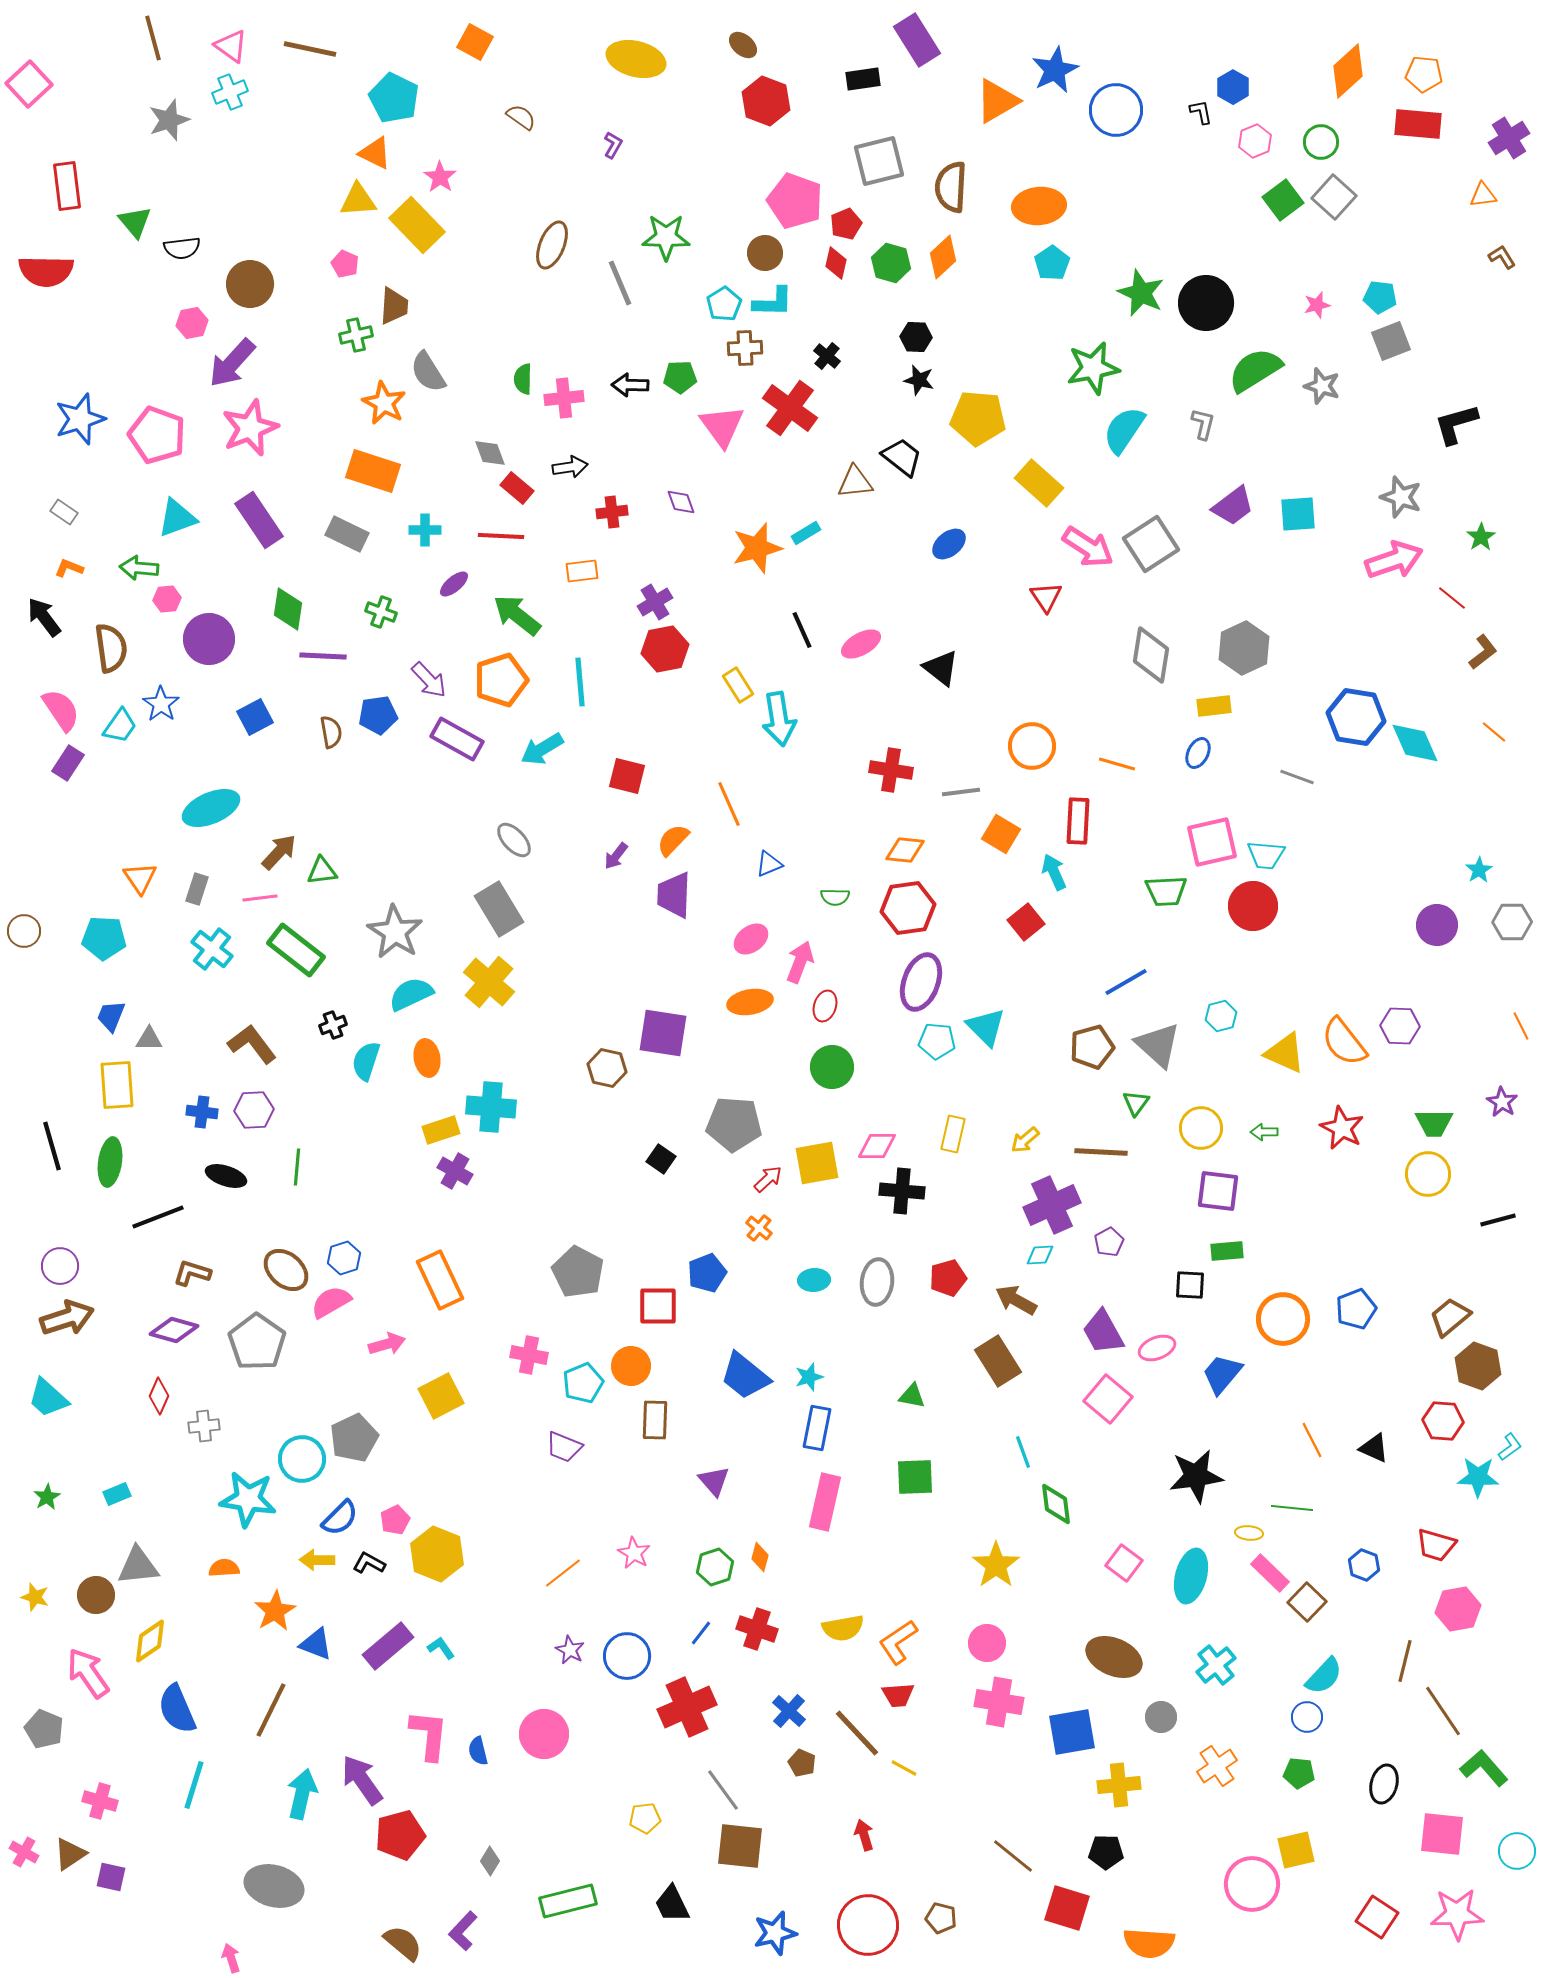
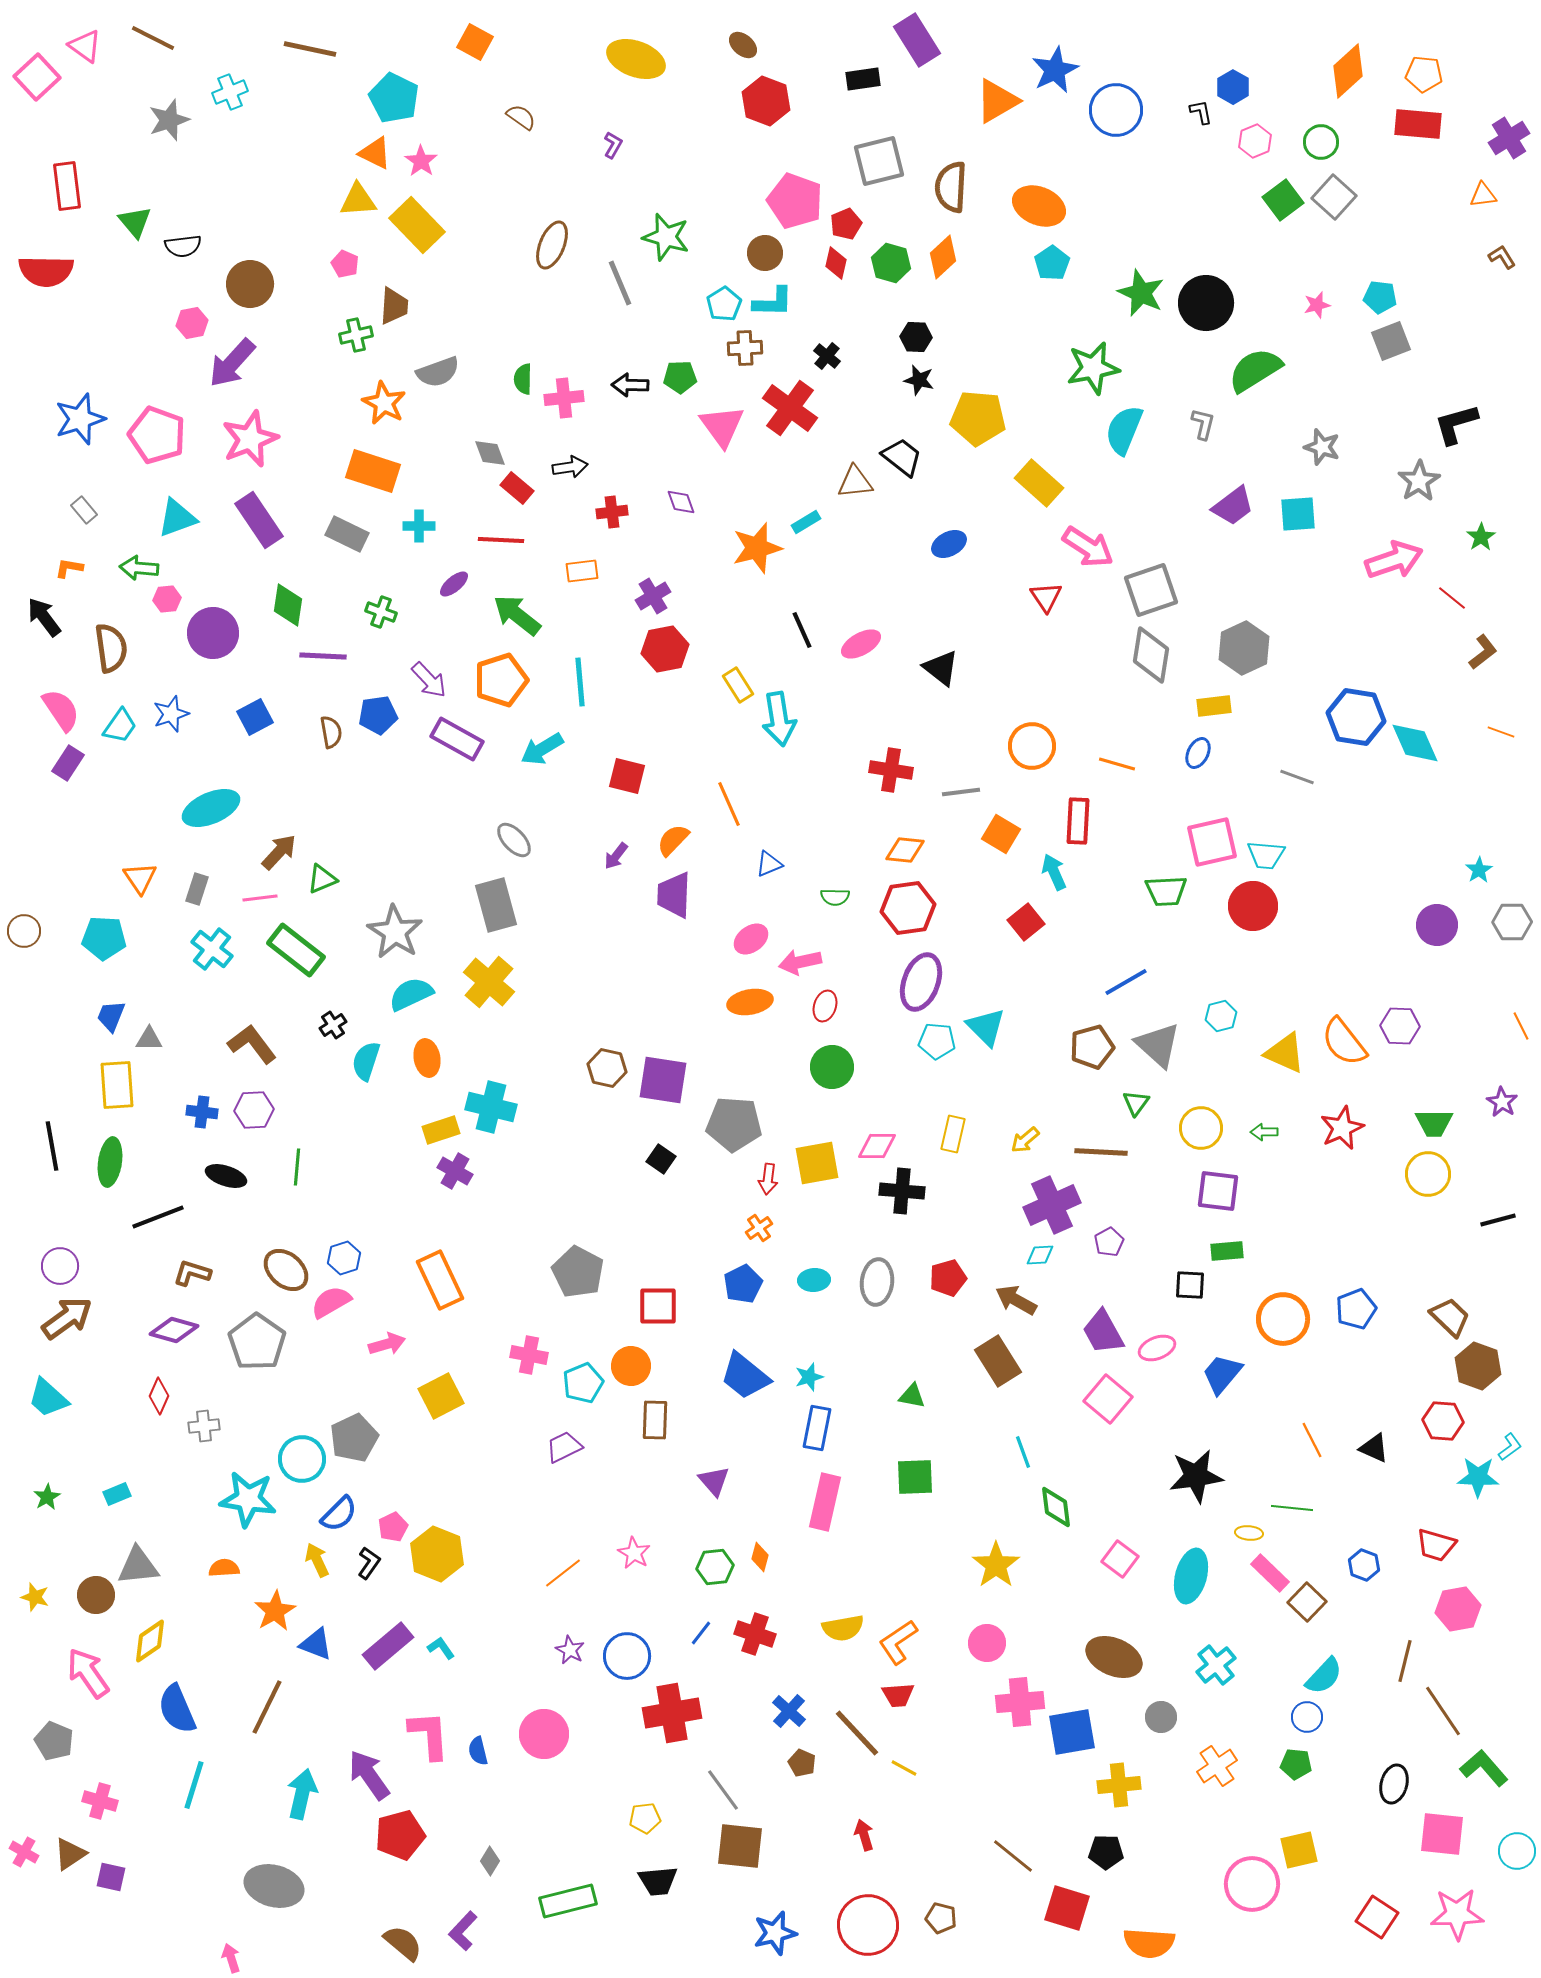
brown line at (153, 38): rotated 48 degrees counterclockwise
pink triangle at (231, 46): moved 146 px left
yellow ellipse at (636, 59): rotated 6 degrees clockwise
pink square at (29, 84): moved 8 px right, 7 px up
pink star at (440, 177): moved 19 px left, 16 px up
orange ellipse at (1039, 206): rotated 27 degrees clockwise
green star at (666, 237): rotated 15 degrees clockwise
black semicircle at (182, 248): moved 1 px right, 2 px up
gray semicircle at (428, 372): moved 10 px right; rotated 78 degrees counterclockwise
gray star at (1322, 386): moved 61 px down
pink star at (250, 428): moved 11 px down
cyan semicircle at (1124, 430): rotated 12 degrees counterclockwise
gray star at (1401, 497): moved 18 px right, 16 px up; rotated 21 degrees clockwise
gray rectangle at (64, 512): moved 20 px right, 2 px up; rotated 16 degrees clockwise
cyan cross at (425, 530): moved 6 px left, 4 px up
cyan rectangle at (806, 533): moved 11 px up
red line at (501, 536): moved 4 px down
blue ellipse at (949, 544): rotated 12 degrees clockwise
gray square at (1151, 544): moved 46 px down; rotated 14 degrees clockwise
orange L-shape at (69, 568): rotated 12 degrees counterclockwise
purple cross at (655, 602): moved 2 px left, 6 px up
green diamond at (288, 609): moved 4 px up
purple circle at (209, 639): moved 4 px right, 6 px up
blue star at (161, 704): moved 10 px right, 10 px down; rotated 18 degrees clockwise
orange line at (1494, 732): moved 7 px right; rotated 20 degrees counterclockwise
green triangle at (322, 871): moved 8 px down; rotated 16 degrees counterclockwise
gray rectangle at (499, 909): moved 3 px left, 4 px up; rotated 16 degrees clockwise
pink arrow at (800, 962): rotated 123 degrees counterclockwise
black cross at (333, 1025): rotated 12 degrees counterclockwise
purple square at (663, 1033): moved 47 px down
cyan cross at (491, 1107): rotated 9 degrees clockwise
red star at (1342, 1128): rotated 21 degrees clockwise
black line at (52, 1146): rotated 6 degrees clockwise
red arrow at (768, 1179): rotated 140 degrees clockwise
orange cross at (759, 1228): rotated 16 degrees clockwise
blue pentagon at (707, 1273): moved 36 px right, 11 px down; rotated 6 degrees counterclockwise
brown trapezoid at (1450, 1317): rotated 84 degrees clockwise
brown arrow at (67, 1318): rotated 18 degrees counterclockwise
purple trapezoid at (564, 1447): rotated 132 degrees clockwise
green diamond at (1056, 1504): moved 3 px down
blue semicircle at (340, 1518): moved 1 px left, 4 px up
pink pentagon at (395, 1520): moved 2 px left, 7 px down
yellow arrow at (317, 1560): rotated 64 degrees clockwise
black L-shape at (369, 1563): rotated 96 degrees clockwise
pink square at (1124, 1563): moved 4 px left, 4 px up
green hexagon at (715, 1567): rotated 12 degrees clockwise
red cross at (757, 1629): moved 2 px left, 5 px down
pink cross at (999, 1702): moved 21 px right; rotated 15 degrees counterclockwise
red cross at (687, 1707): moved 15 px left, 6 px down; rotated 14 degrees clockwise
brown line at (271, 1710): moved 4 px left, 3 px up
gray pentagon at (44, 1729): moved 10 px right, 12 px down
pink L-shape at (429, 1735): rotated 10 degrees counterclockwise
green pentagon at (1299, 1773): moved 3 px left, 9 px up
purple arrow at (362, 1780): moved 7 px right, 5 px up
black ellipse at (1384, 1784): moved 10 px right
yellow square at (1296, 1850): moved 3 px right
black trapezoid at (672, 1904): moved 14 px left, 23 px up; rotated 69 degrees counterclockwise
